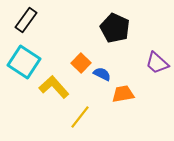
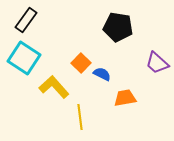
black pentagon: moved 3 px right, 1 px up; rotated 16 degrees counterclockwise
cyan square: moved 4 px up
orange trapezoid: moved 2 px right, 4 px down
yellow line: rotated 45 degrees counterclockwise
